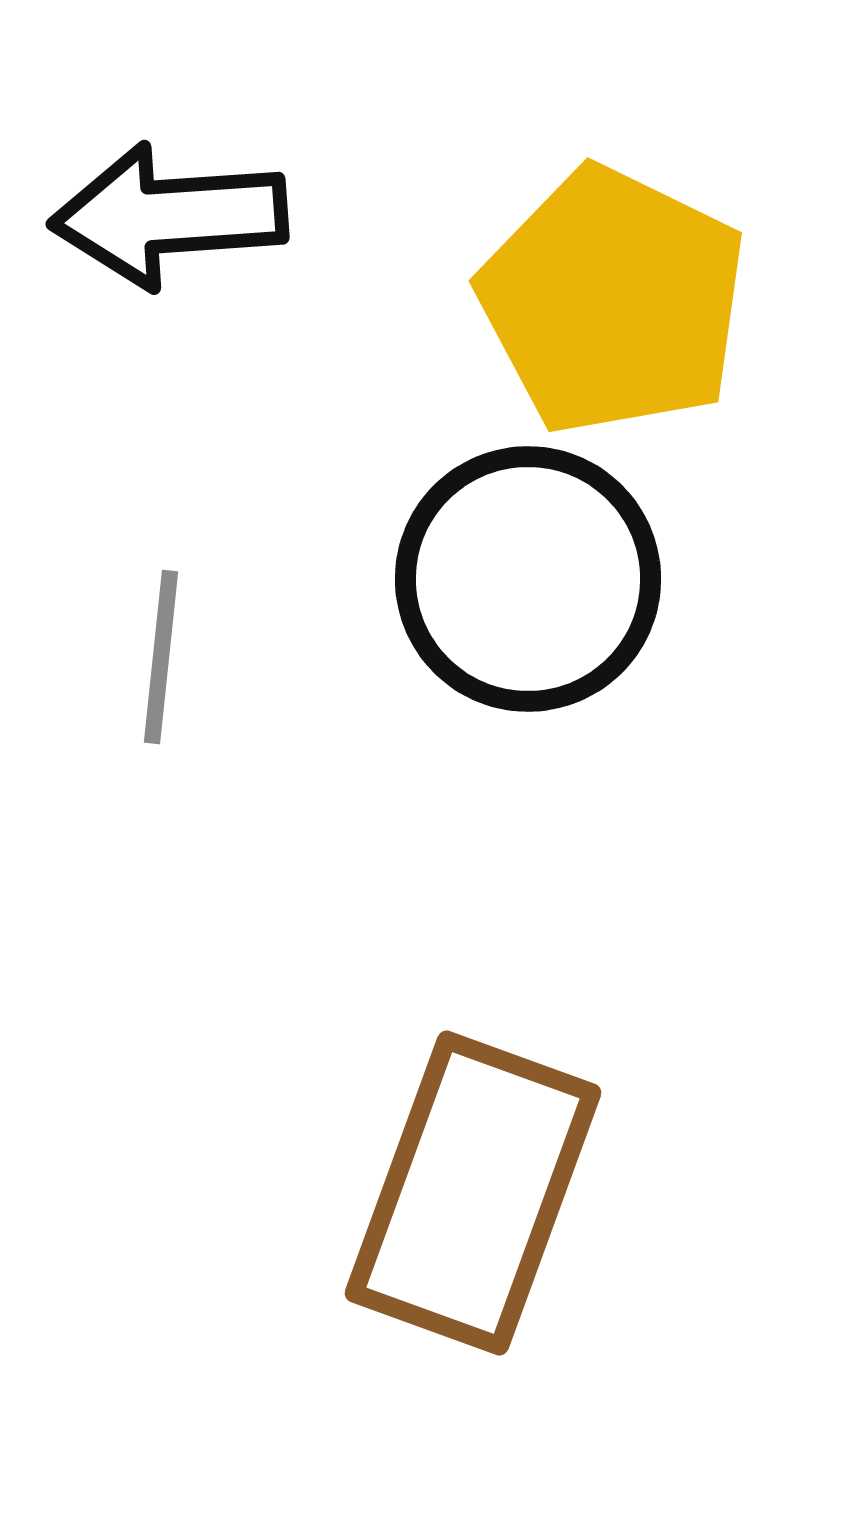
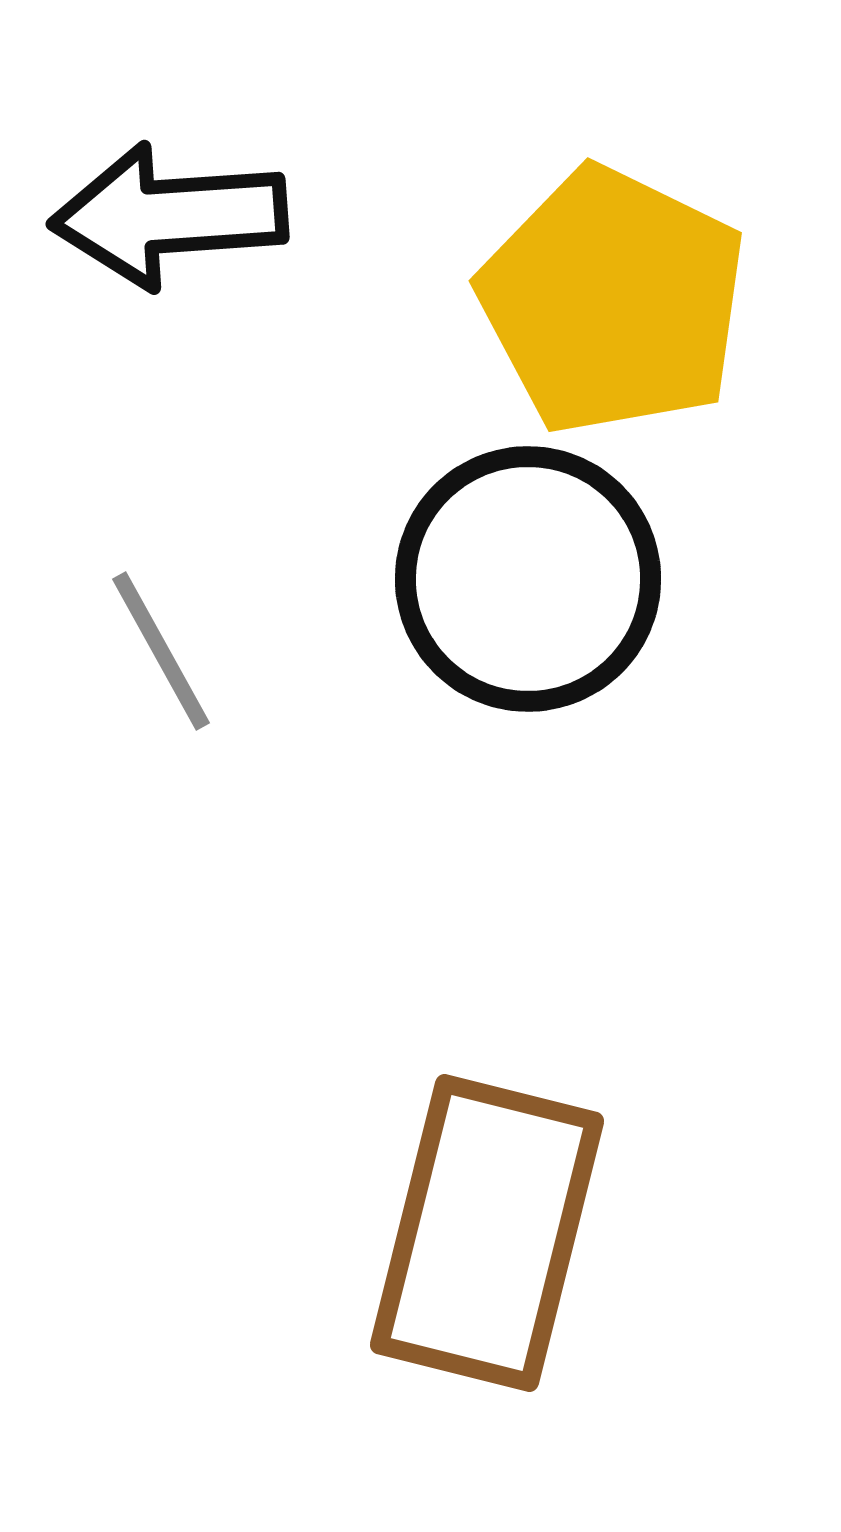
gray line: moved 6 px up; rotated 35 degrees counterclockwise
brown rectangle: moved 14 px right, 40 px down; rotated 6 degrees counterclockwise
